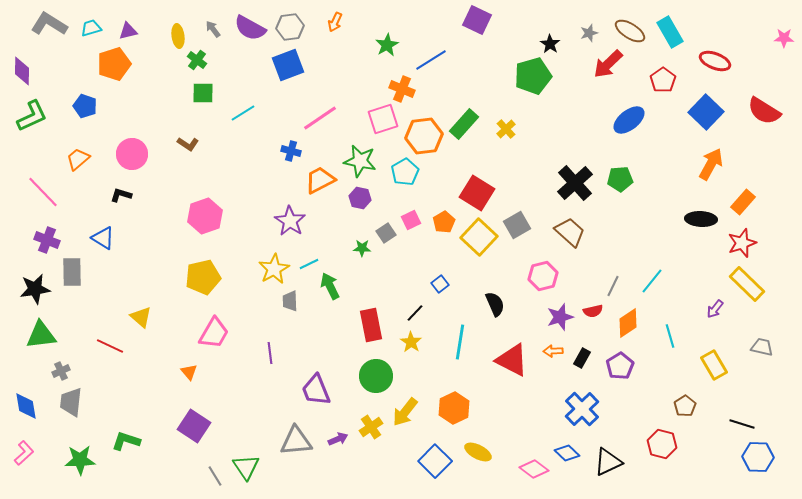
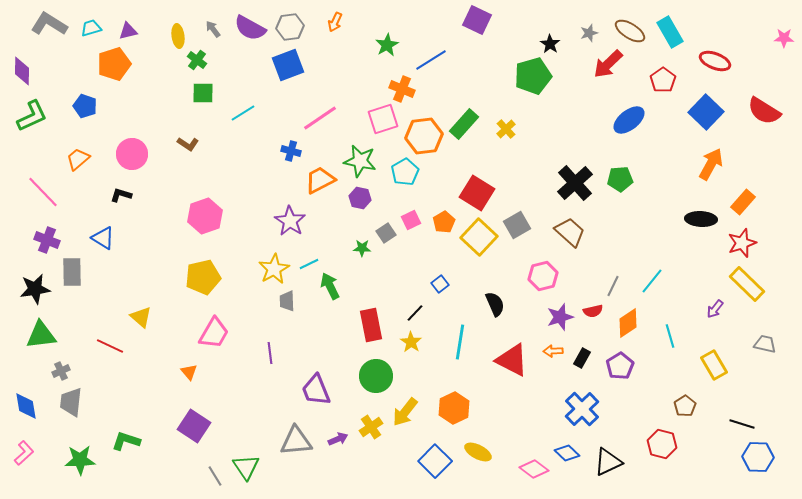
gray trapezoid at (290, 301): moved 3 px left
gray trapezoid at (762, 347): moved 3 px right, 3 px up
